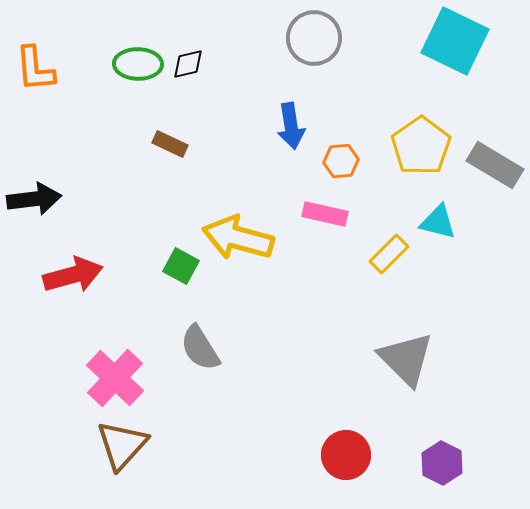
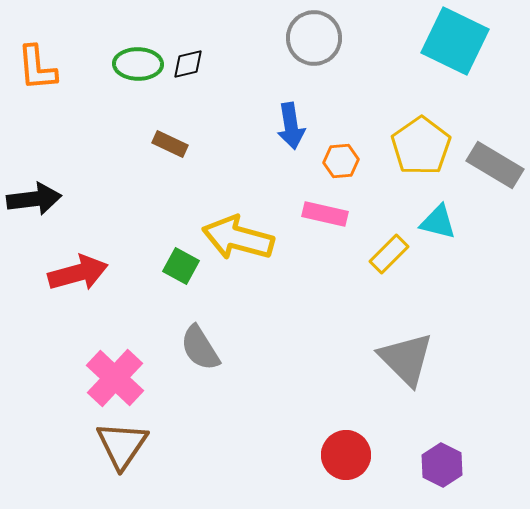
orange L-shape: moved 2 px right, 1 px up
red arrow: moved 5 px right, 2 px up
brown triangle: rotated 8 degrees counterclockwise
purple hexagon: moved 2 px down
